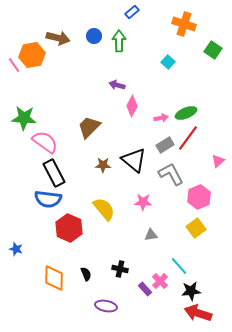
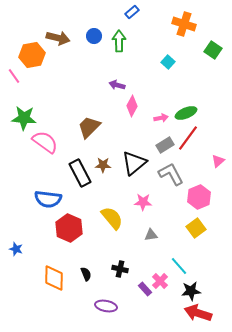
pink line: moved 11 px down
black triangle: moved 3 px down; rotated 40 degrees clockwise
black rectangle: moved 26 px right
yellow semicircle: moved 8 px right, 9 px down
